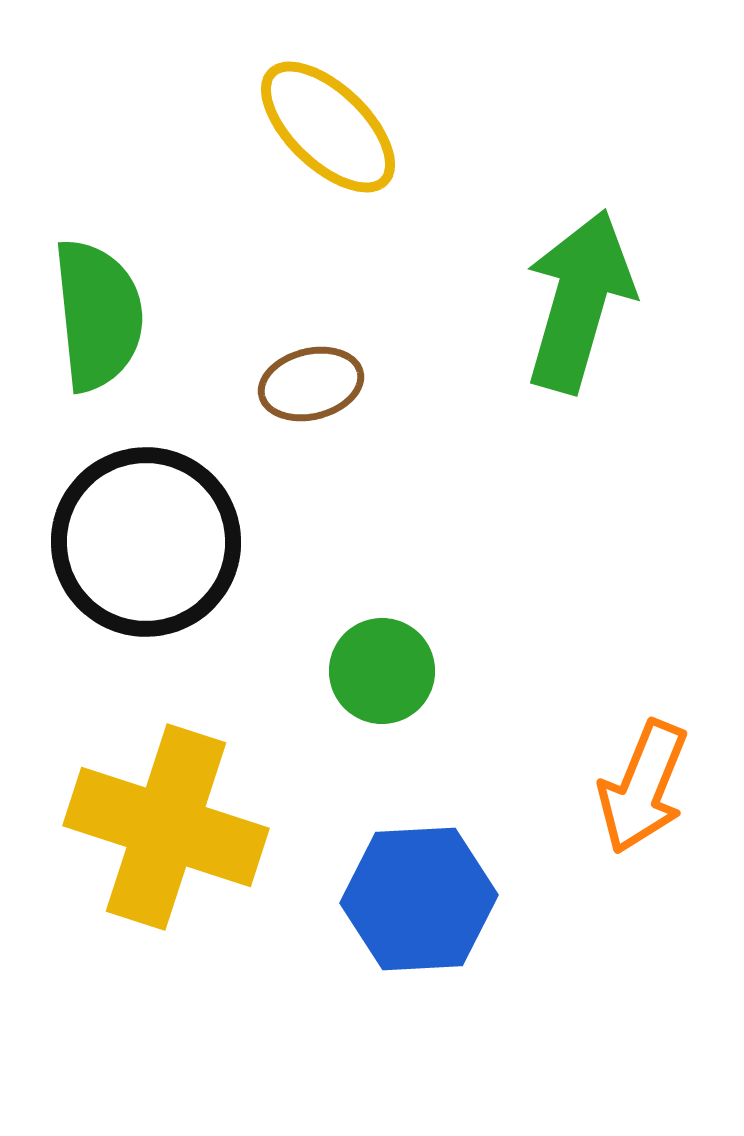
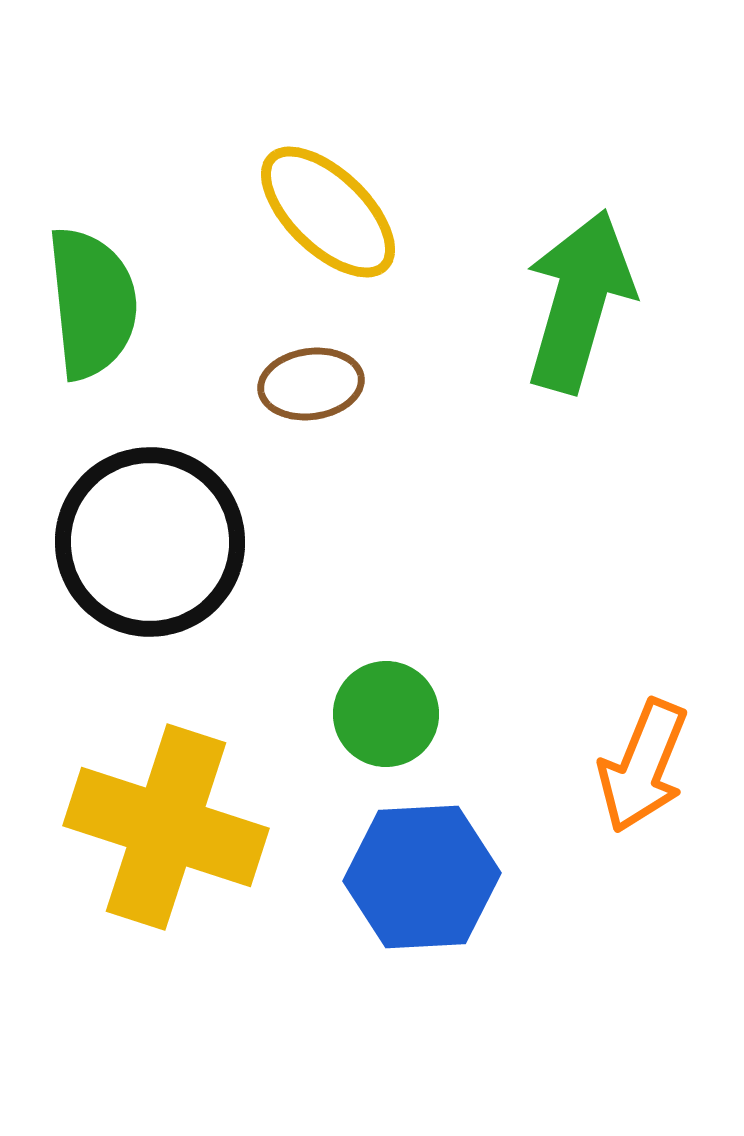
yellow ellipse: moved 85 px down
green semicircle: moved 6 px left, 12 px up
brown ellipse: rotated 6 degrees clockwise
black circle: moved 4 px right
green circle: moved 4 px right, 43 px down
orange arrow: moved 21 px up
blue hexagon: moved 3 px right, 22 px up
